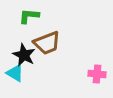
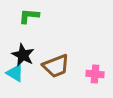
brown trapezoid: moved 9 px right, 23 px down
black star: moved 1 px left
pink cross: moved 2 px left
